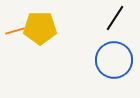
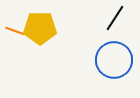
orange line: rotated 36 degrees clockwise
